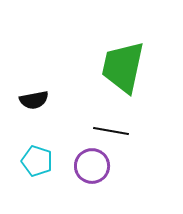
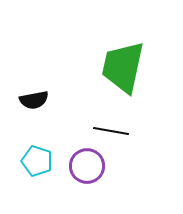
purple circle: moved 5 px left
